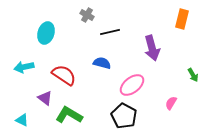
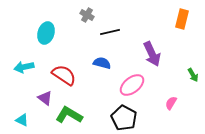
purple arrow: moved 6 px down; rotated 10 degrees counterclockwise
black pentagon: moved 2 px down
